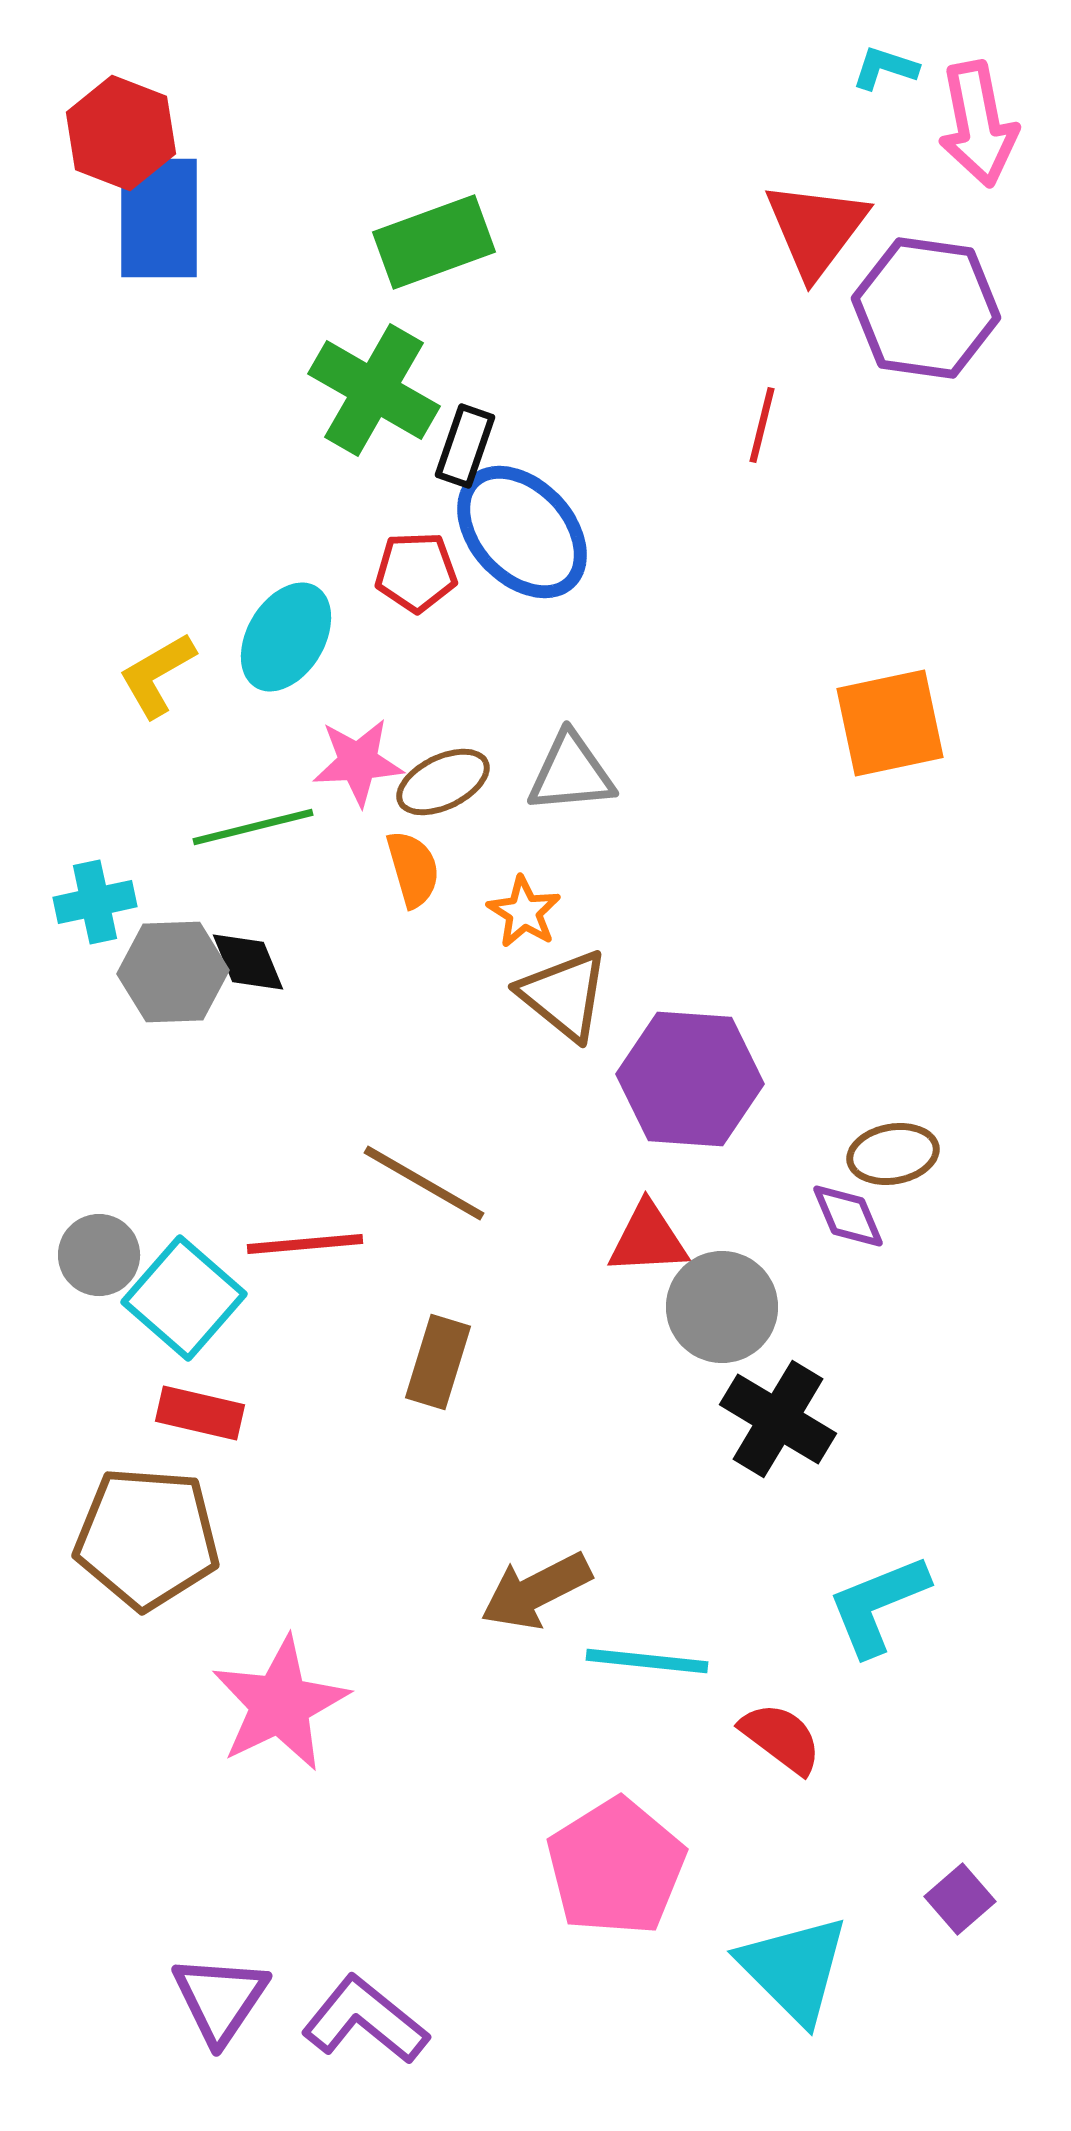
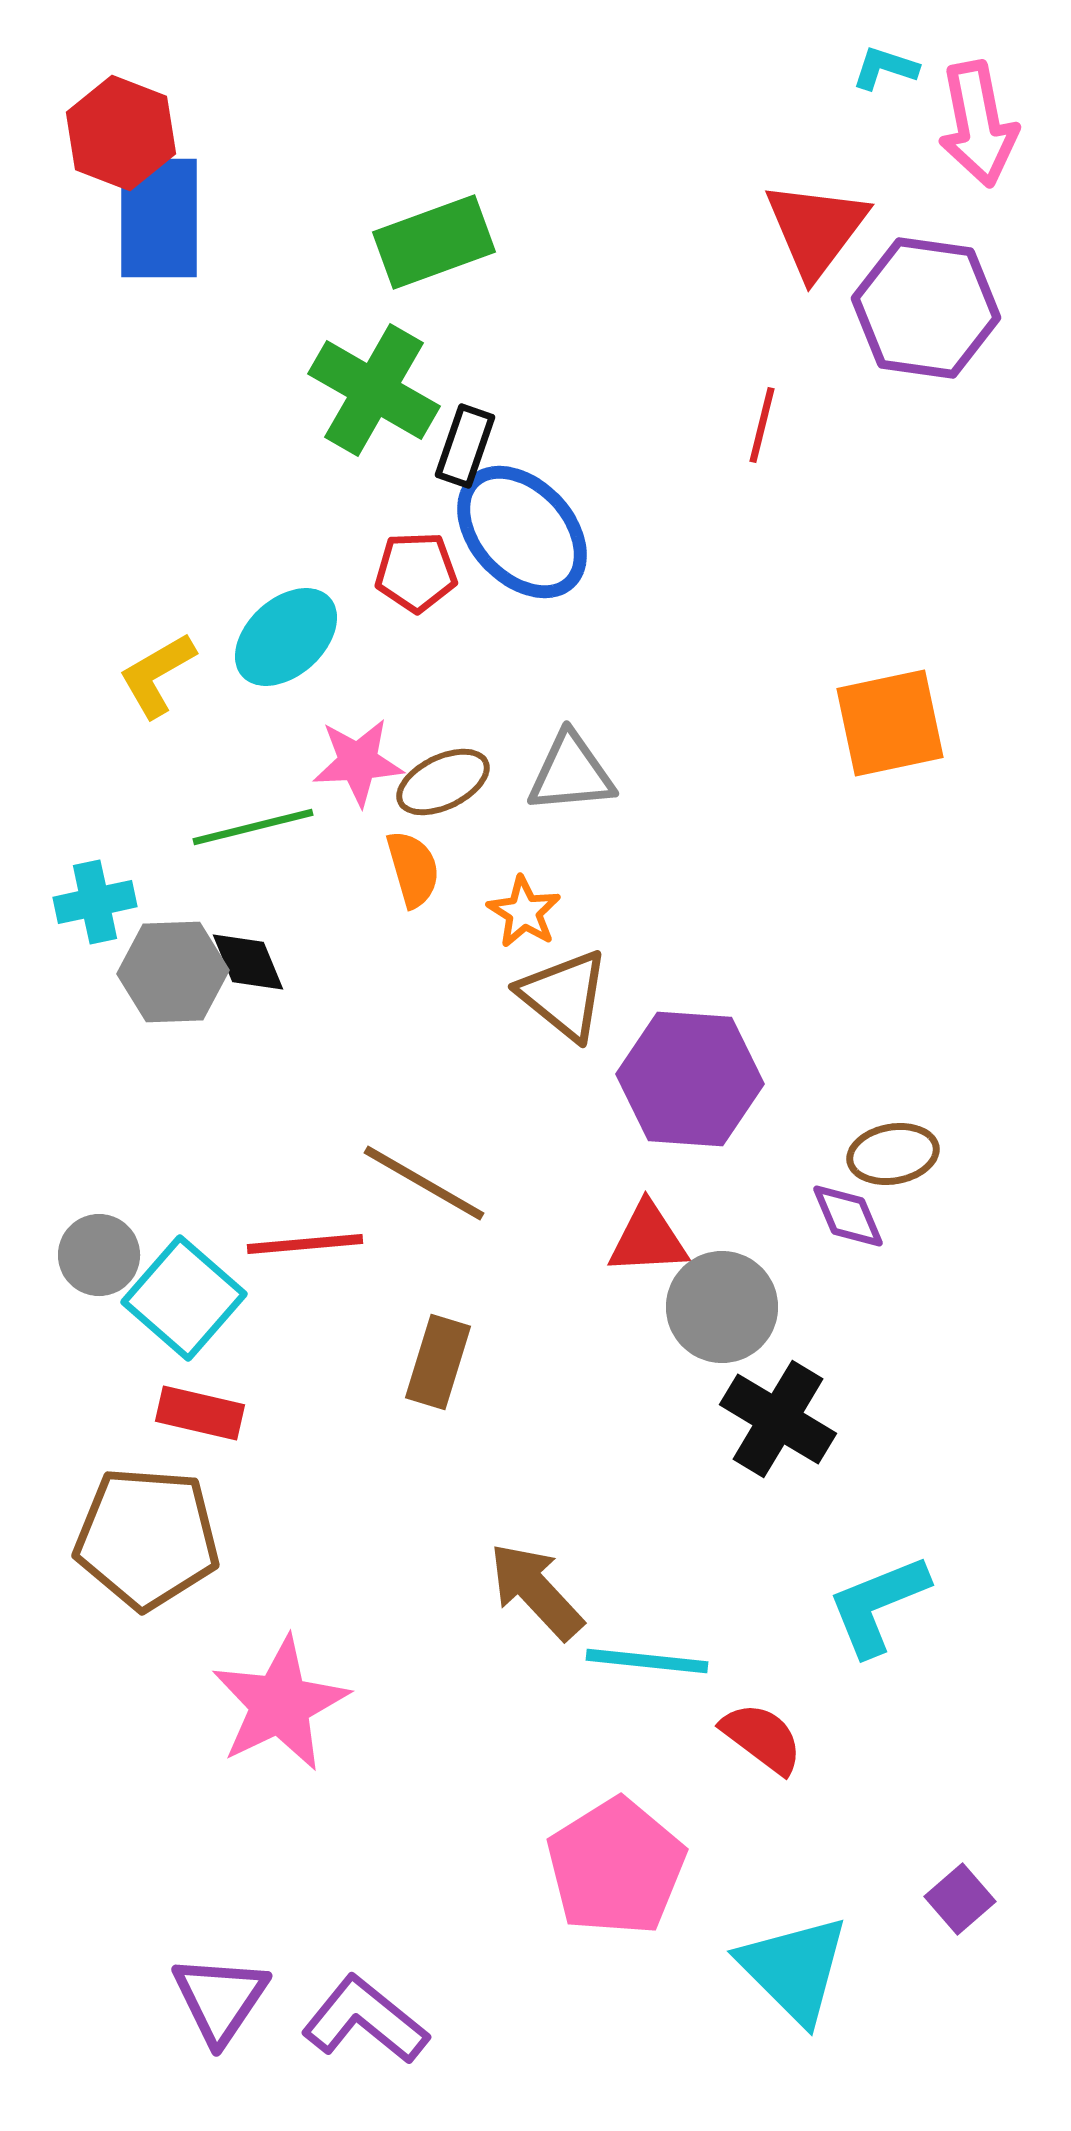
cyan ellipse at (286, 637): rotated 17 degrees clockwise
brown arrow at (536, 1591): rotated 74 degrees clockwise
red semicircle at (781, 1738): moved 19 px left
